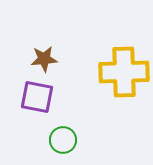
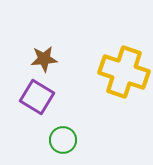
yellow cross: rotated 21 degrees clockwise
purple square: rotated 20 degrees clockwise
